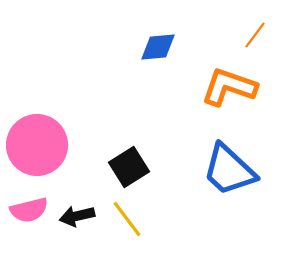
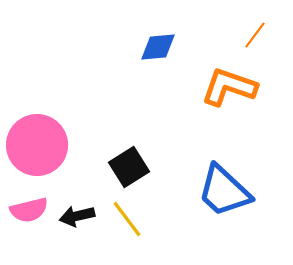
blue trapezoid: moved 5 px left, 21 px down
